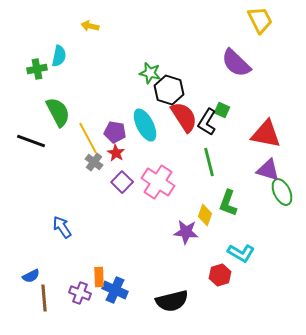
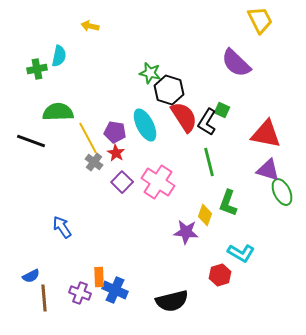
green semicircle: rotated 64 degrees counterclockwise
